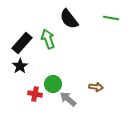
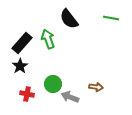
red cross: moved 8 px left
gray arrow: moved 2 px right, 2 px up; rotated 18 degrees counterclockwise
